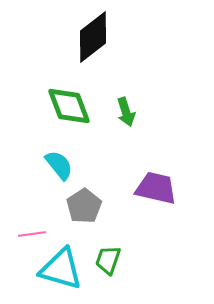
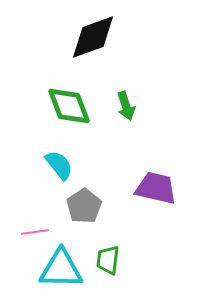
black diamond: rotated 18 degrees clockwise
green arrow: moved 6 px up
pink line: moved 3 px right, 2 px up
green trapezoid: rotated 12 degrees counterclockwise
cyan triangle: rotated 15 degrees counterclockwise
